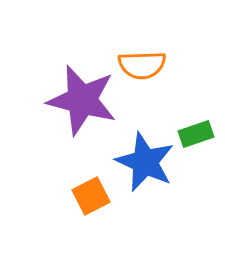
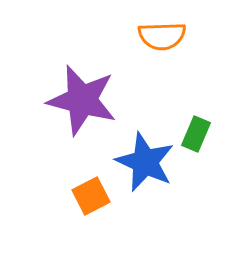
orange semicircle: moved 20 px right, 29 px up
green rectangle: rotated 48 degrees counterclockwise
